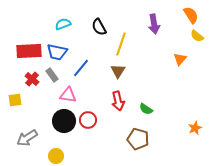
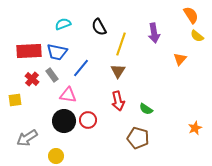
purple arrow: moved 9 px down
brown pentagon: moved 1 px up
